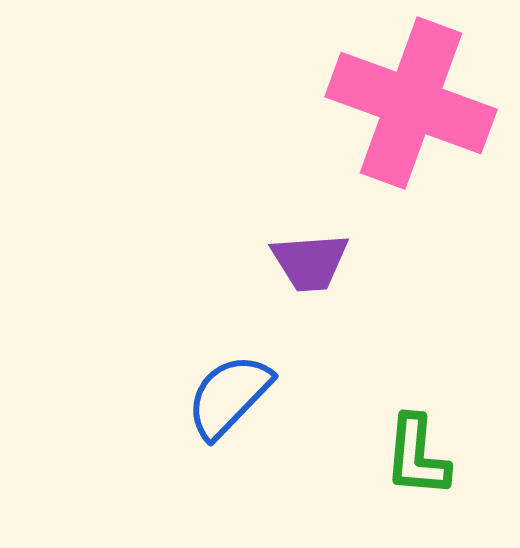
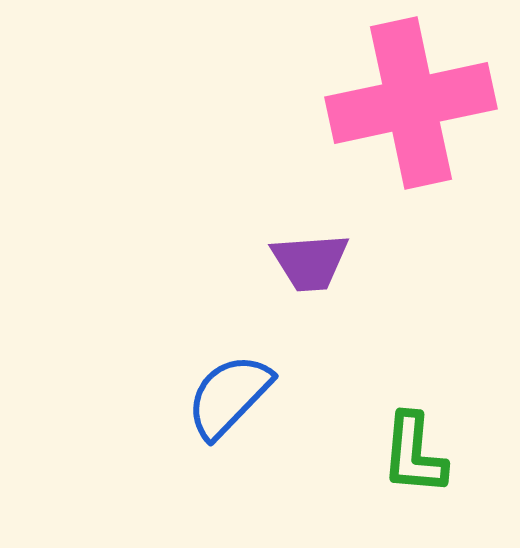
pink cross: rotated 32 degrees counterclockwise
green L-shape: moved 3 px left, 2 px up
